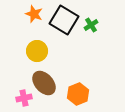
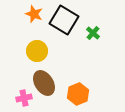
green cross: moved 2 px right, 8 px down; rotated 16 degrees counterclockwise
brown ellipse: rotated 10 degrees clockwise
